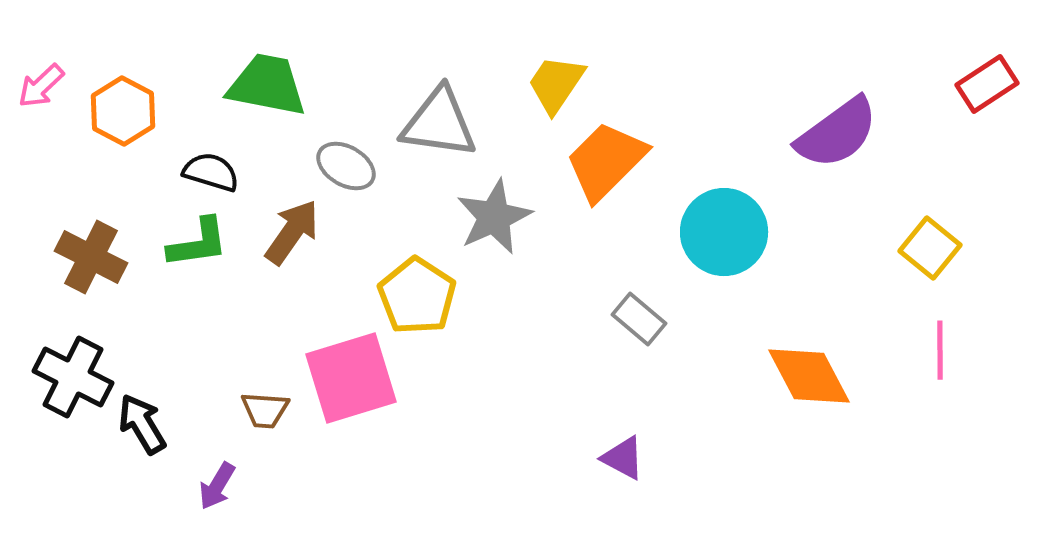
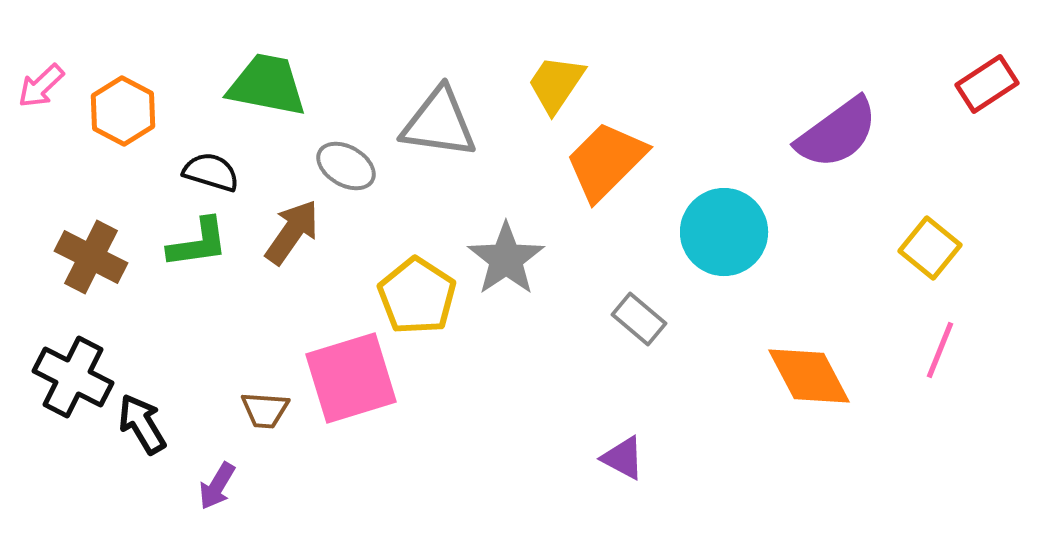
gray star: moved 12 px right, 42 px down; rotated 10 degrees counterclockwise
pink line: rotated 22 degrees clockwise
